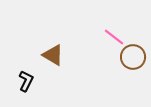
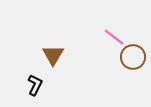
brown triangle: rotated 30 degrees clockwise
black L-shape: moved 9 px right, 4 px down
